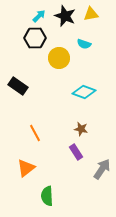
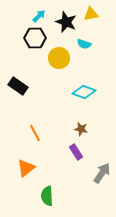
black star: moved 1 px right, 6 px down
gray arrow: moved 4 px down
